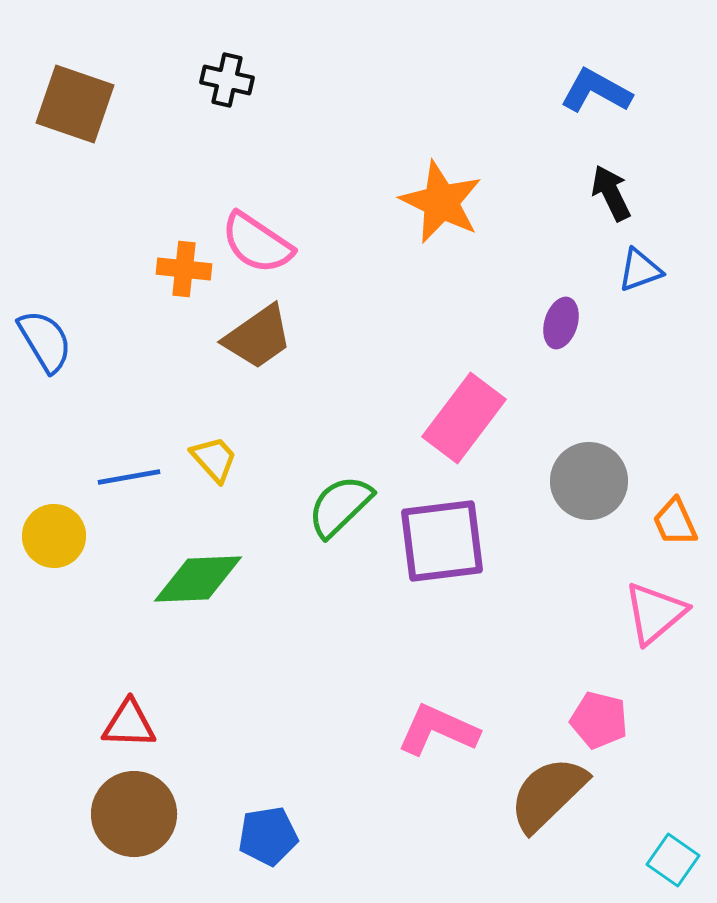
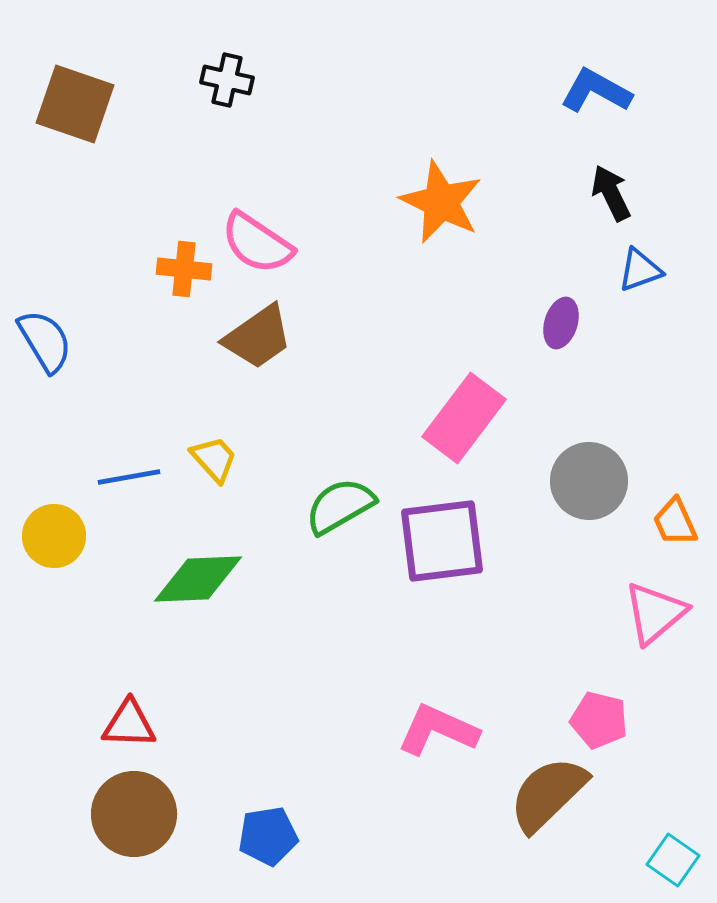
green semicircle: rotated 14 degrees clockwise
